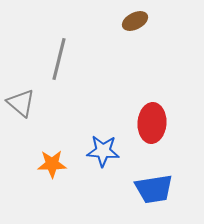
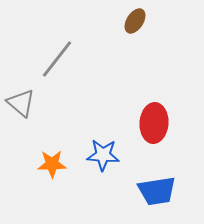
brown ellipse: rotated 30 degrees counterclockwise
gray line: moved 2 px left; rotated 24 degrees clockwise
red ellipse: moved 2 px right
blue star: moved 4 px down
blue trapezoid: moved 3 px right, 2 px down
